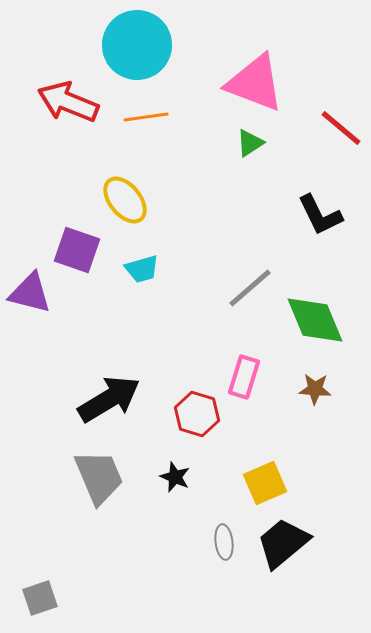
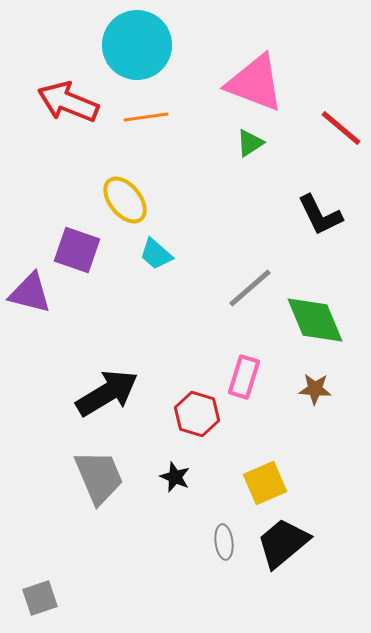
cyan trapezoid: moved 14 px right, 15 px up; rotated 57 degrees clockwise
black arrow: moved 2 px left, 6 px up
